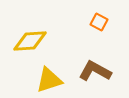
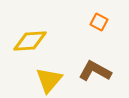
yellow triangle: rotated 32 degrees counterclockwise
